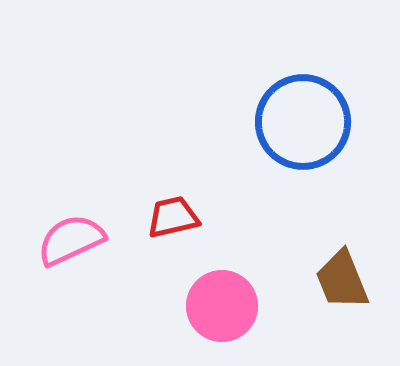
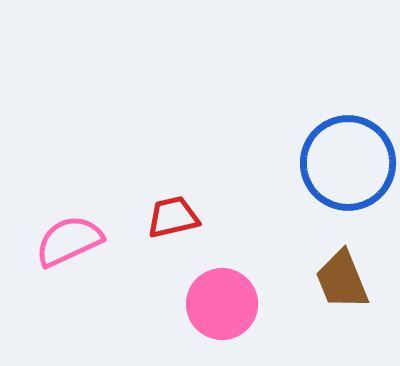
blue circle: moved 45 px right, 41 px down
pink semicircle: moved 2 px left, 1 px down
pink circle: moved 2 px up
